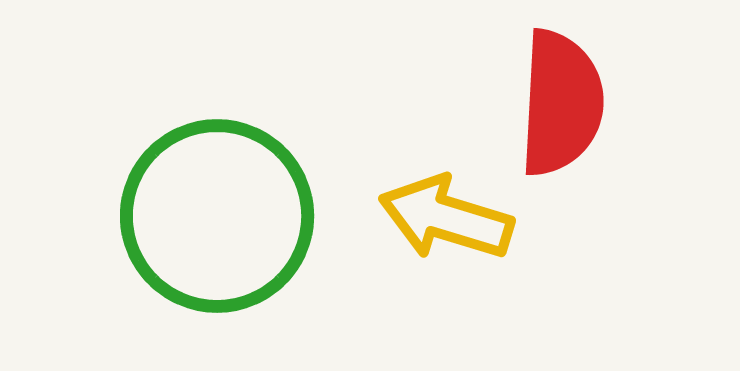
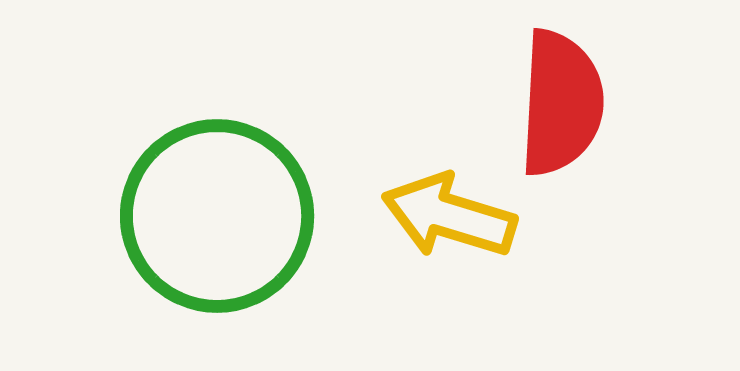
yellow arrow: moved 3 px right, 2 px up
